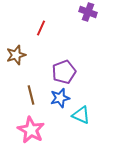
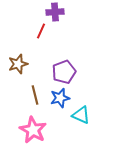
purple cross: moved 33 px left; rotated 24 degrees counterclockwise
red line: moved 3 px down
brown star: moved 2 px right, 9 px down
brown line: moved 4 px right
pink star: moved 2 px right
